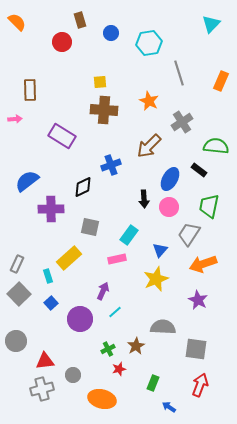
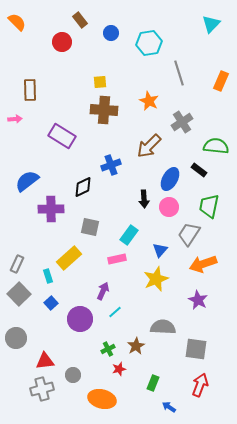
brown rectangle at (80, 20): rotated 21 degrees counterclockwise
gray circle at (16, 341): moved 3 px up
